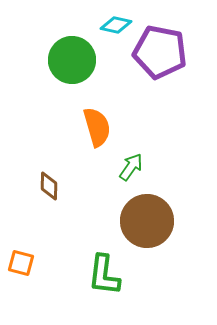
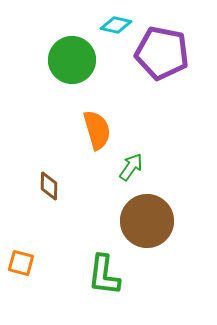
purple pentagon: moved 2 px right, 1 px down
orange semicircle: moved 3 px down
